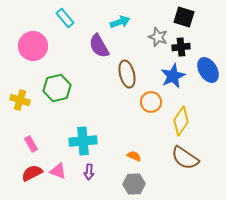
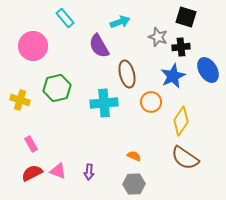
black square: moved 2 px right
cyan cross: moved 21 px right, 38 px up
